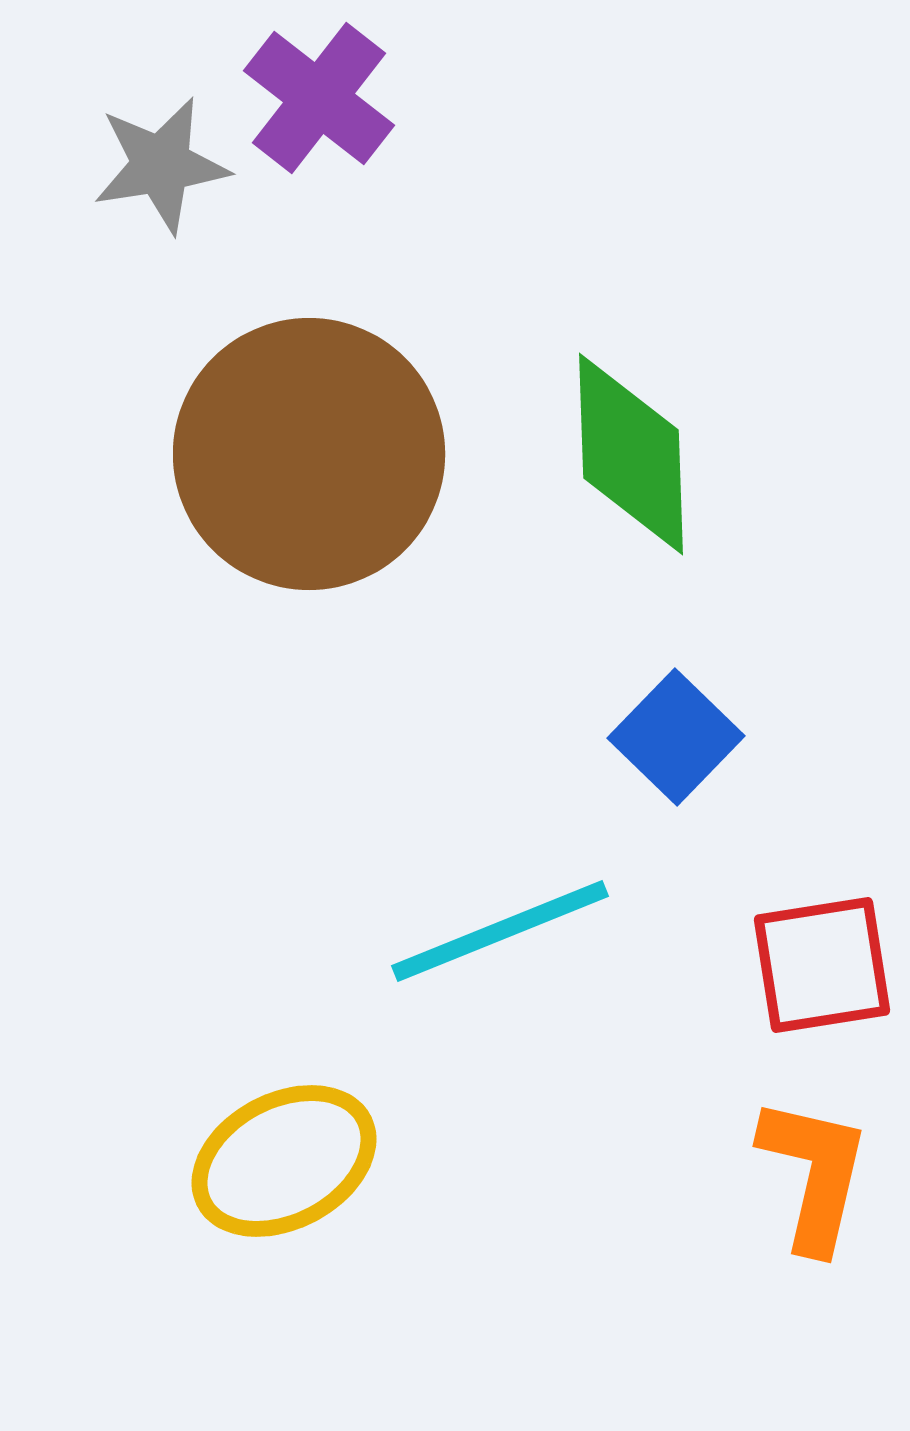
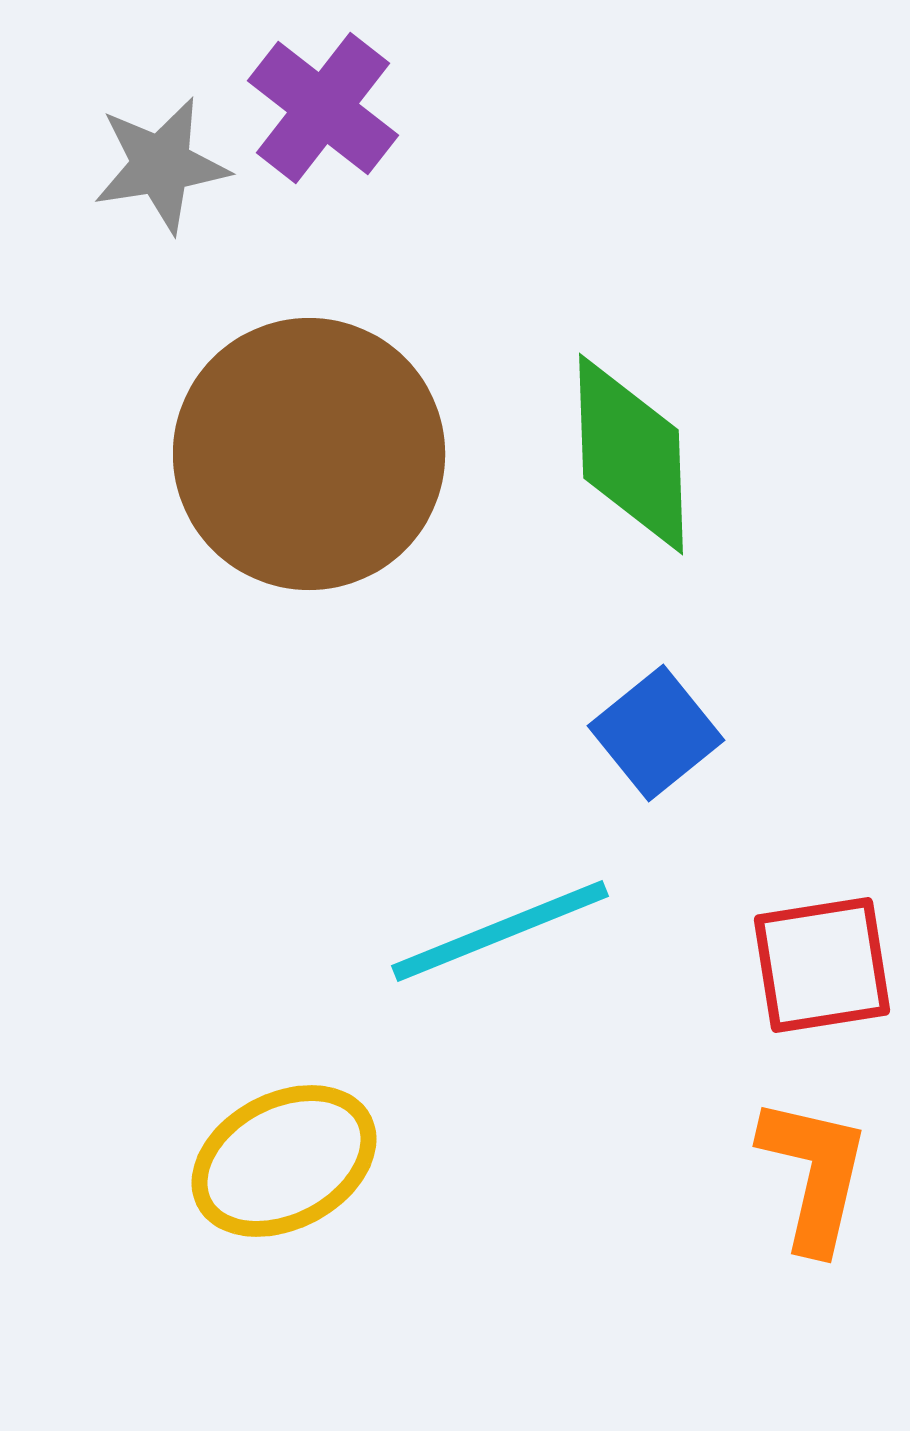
purple cross: moved 4 px right, 10 px down
blue square: moved 20 px left, 4 px up; rotated 7 degrees clockwise
